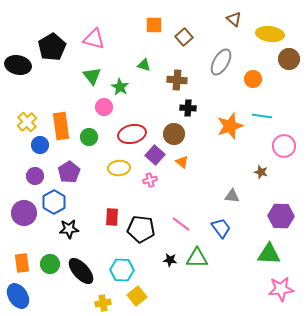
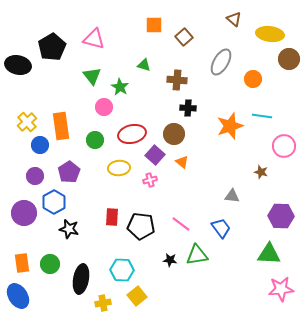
green circle at (89, 137): moved 6 px right, 3 px down
black star at (69, 229): rotated 18 degrees clockwise
black pentagon at (141, 229): moved 3 px up
green triangle at (197, 258): moved 3 px up; rotated 10 degrees counterclockwise
black ellipse at (81, 271): moved 8 px down; rotated 52 degrees clockwise
